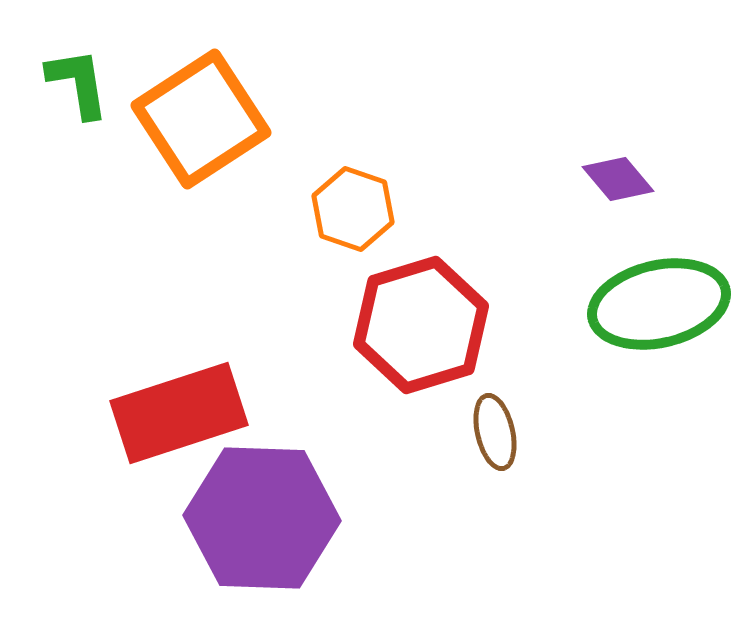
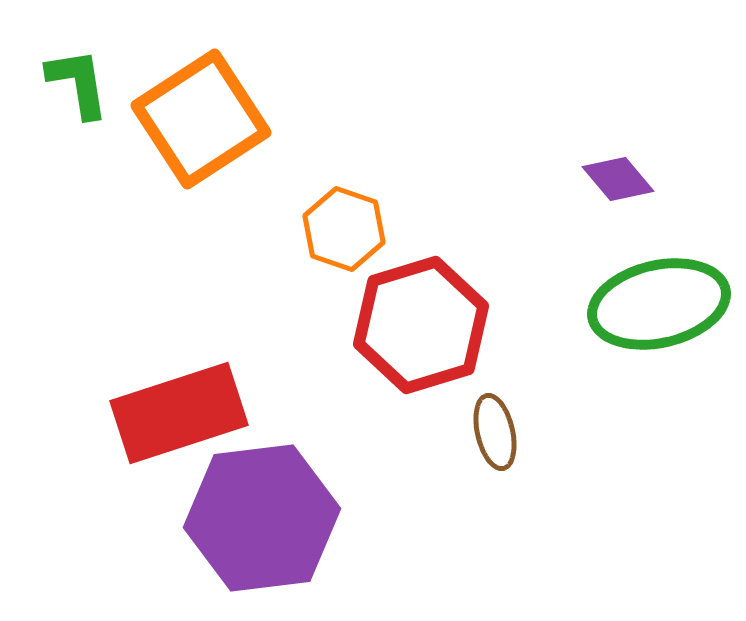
orange hexagon: moved 9 px left, 20 px down
purple hexagon: rotated 9 degrees counterclockwise
